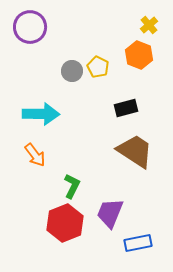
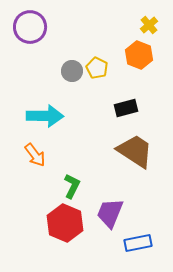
yellow pentagon: moved 1 px left, 1 px down
cyan arrow: moved 4 px right, 2 px down
red hexagon: rotated 15 degrees counterclockwise
